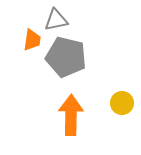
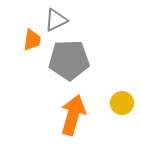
gray triangle: rotated 15 degrees counterclockwise
gray pentagon: moved 3 px right, 3 px down; rotated 15 degrees counterclockwise
orange arrow: moved 2 px right; rotated 15 degrees clockwise
